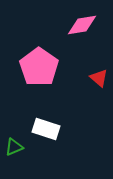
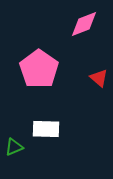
pink diamond: moved 2 px right, 1 px up; rotated 12 degrees counterclockwise
pink pentagon: moved 2 px down
white rectangle: rotated 16 degrees counterclockwise
